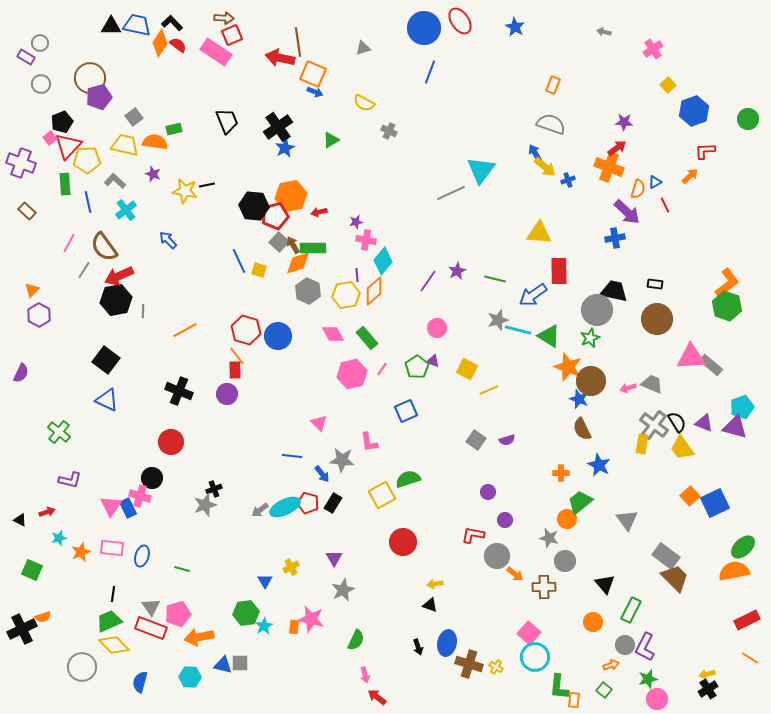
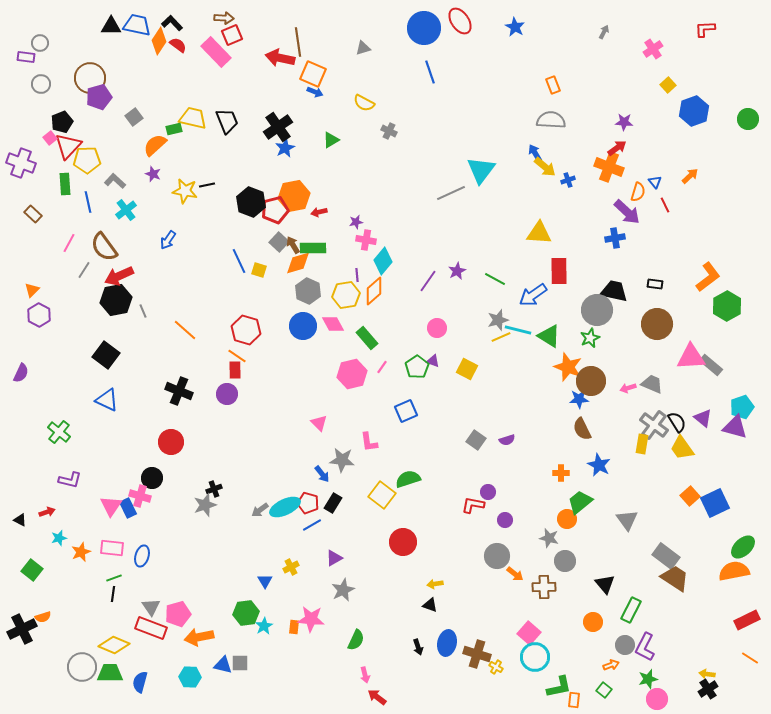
gray arrow at (604, 32): rotated 104 degrees clockwise
orange diamond at (160, 43): moved 1 px left, 2 px up
pink rectangle at (216, 52): rotated 12 degrees clockwise
purple rectangle at (26, 57): rotated 24 degrees counterclockwise
blue line at (430, 72): rotated 40 degrees counterclockwise
orange rectangle at (553, 85): rotated 42 degrees counterclockwise
gray semicircle at (551, 124): moved 4 px up; rotated 16 degrees counterclockwise
orange semicircle at (155, 142): moved 3 px down; rotated 50 degrees counterclockwise
yellow trapezoid at (125, 145): moved 68 px right, 27 px up
red L-shape at (705, 151): moved 122 px up
blue triangle at (655, 182): rotated 40 degrees counterclockwise
orange semicircle at (638, 189): moved 3 px down
orange hexagon at (291, 196): moved 3 px right
black hexagon at (254, 206): moved 3 px left, 4 px up; rotated 16 degrees clockwise
brown rectangle at (27, 211): moved 6 px right, 3 px down
red pentagon at (275, 216): moved 6 px up
blue arrow at (168, 240): rotated 102 degrees counterclockwise
green line at (495, 279): rotated 15 degrees clockwise
orange L-shape at (727, 283): moved 19 px left, 6 px up
green hexagon at (727, 306): rotated 12 degrees clockwise
gray line at (143, 311): rotated 24 degrees counterclockwise
brown circle at (657, 319): moved 5 px down
orange line at (185, 330): rotated 70 degrees clockwise
pink diamond at (333, 334): moved 10 px up
blue circle at (278, 336): moved 25 px right, 10 px up
orange line at (237, 356): rotated 18 degrees counterclockwise
black square at (106, 360): moved 5 px up
pink line at (382, 369): moved 2 px up
yellow line at (489, 390): moved 12 px right, 53 px up
blue star at (579, 399): rotated 24 degrees counterclockwise
purple triangle at (704, 423): moved 1 px left, 5 px up; rotated 18 degrees clockwise
blue line at (292, 456): moved 20 px right, 69 px down; rotated 36 degrees counterclockwise
yellow square at (382, 495): rotated 24 degrees counterclockwise
red L-shape at (473, 535): moved 30 px up
purple triangle at (334, 558): rotated 30 degrees clockwise
green line at (182, 569): moved 68 px left, 9 px down; rotated 35 degrees counterclockwise
green square at (32, 570): rotated 15 degrees clockwise
brown trapezoid at (675, 578): rotated 12 degrees counterclockwise
pink star at (311, 619): rotated 8 degrees counterclockwise
green trapezoid at (109, 621): moved 1 px right, 52 px down; rotated 24 degrees clockwise
yellow diamond at (114, 645): rotated 24 degrees counterclockwise
brown cross at (469, 664): moved 8 px right, 10 px up
yellow arrow at (707, 674): rotated 21 degrees clockwise
green L-shape at (559, 687): rotated 108 degrees counterclockwise
